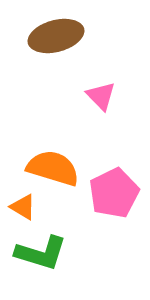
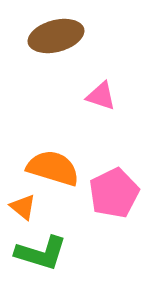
pink triangle: rotated 28 degrees counterclockwise
orange triangle: rotated 8 degrees clockwise
